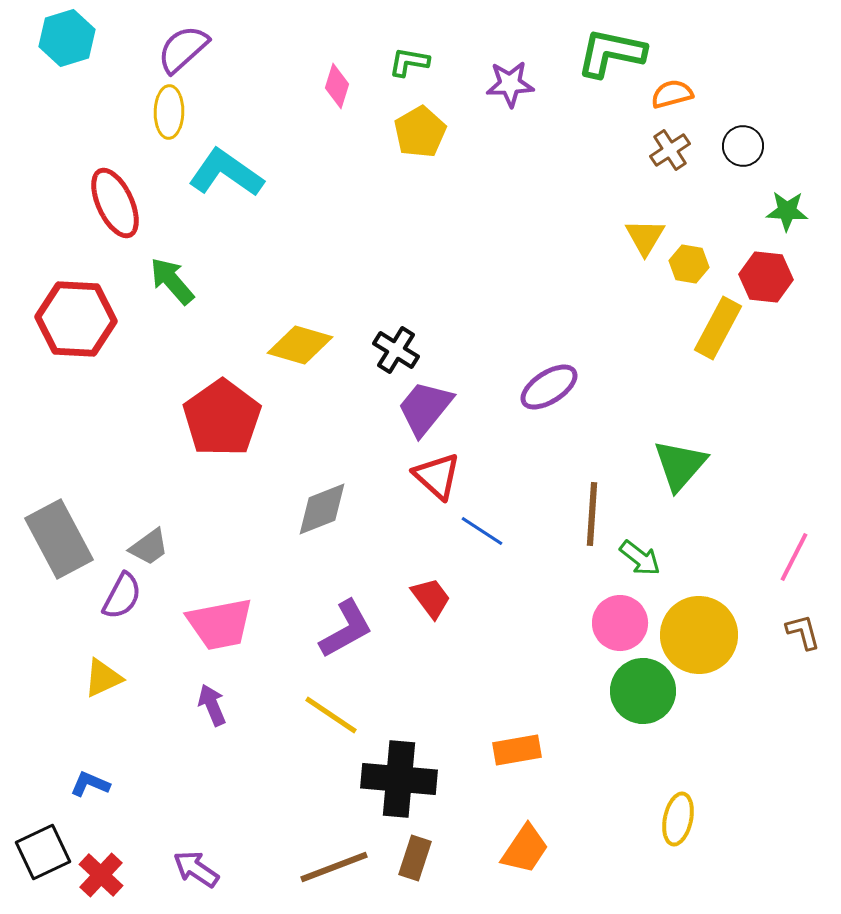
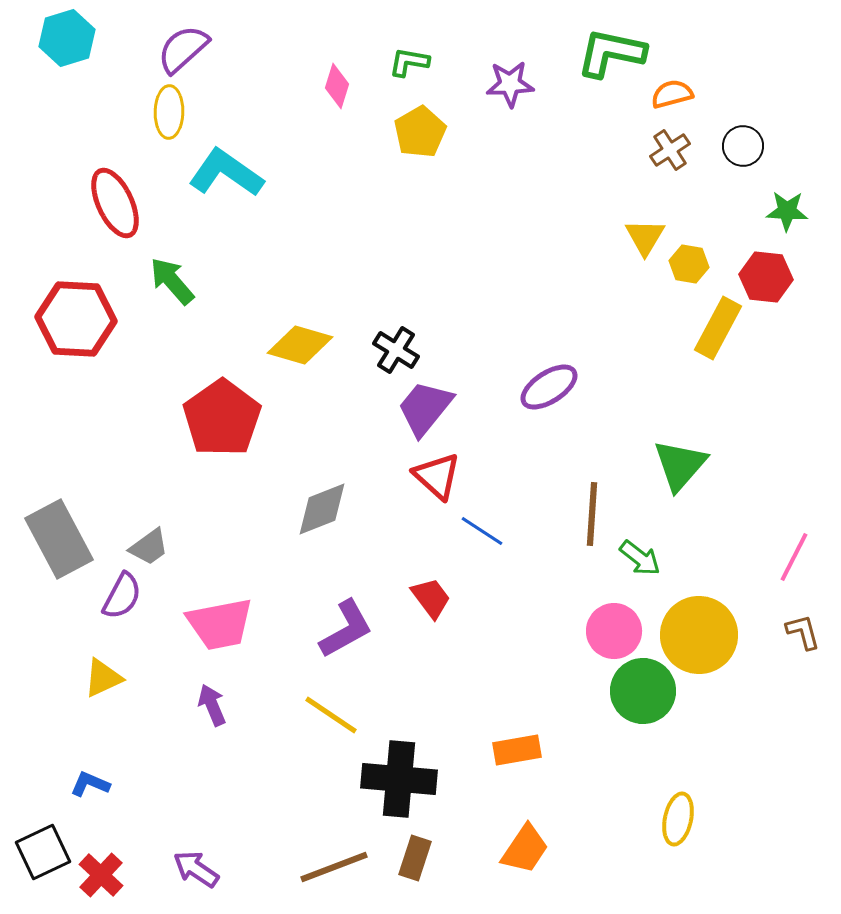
pink circle at (620, 623): moved 6 px left, 8 px down
